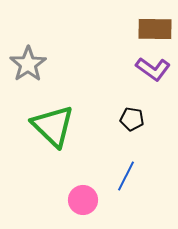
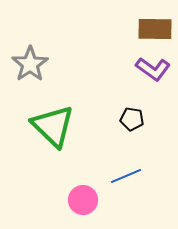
gray star: moved 2 px right
blue line: rotated 40 degrees clockwise
